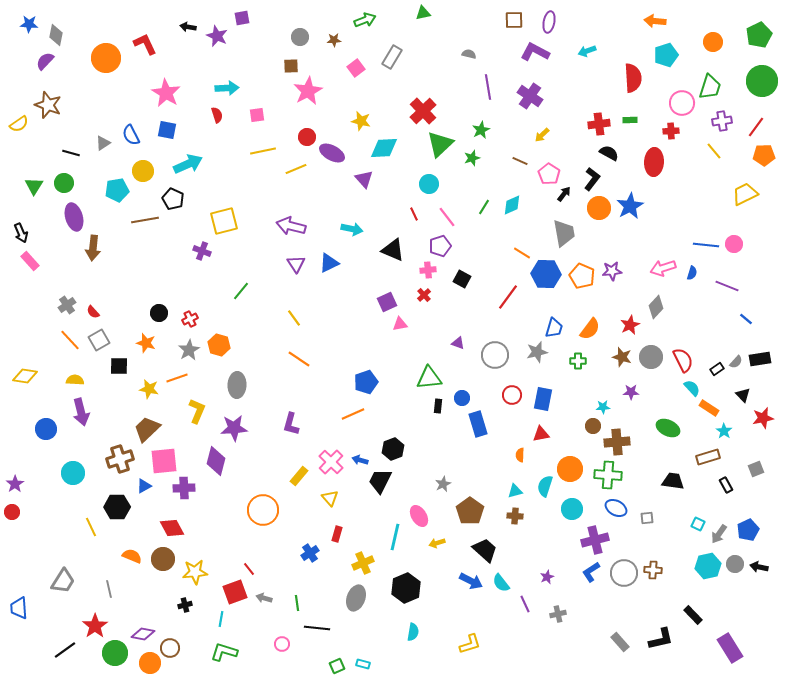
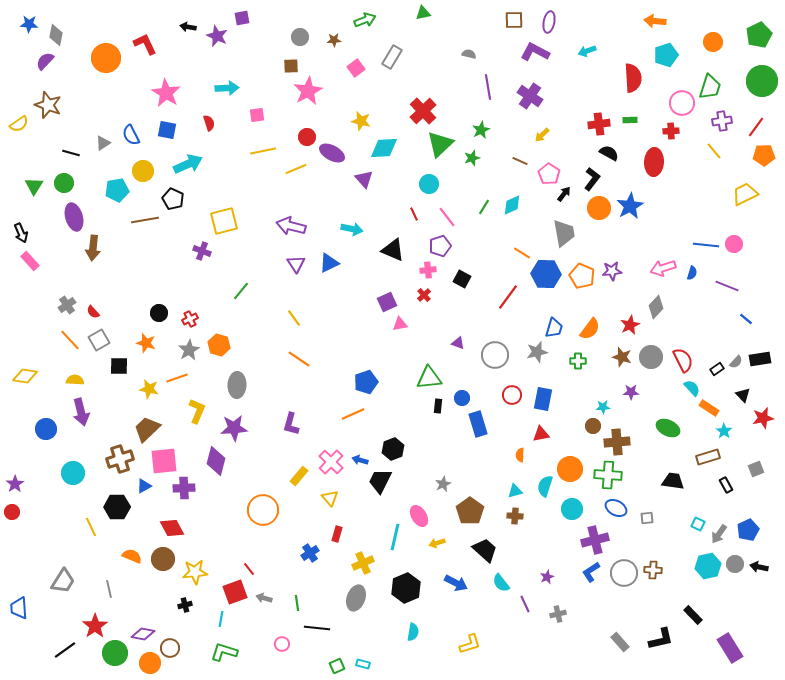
red semicircle at (217, 115): moved 8 px left, 8 px down
blue arrow at (471, 581): moved 15 px left, 2 px down
